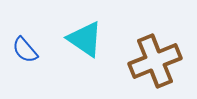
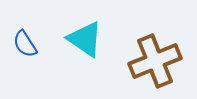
blue semicircle: moved 6 px up; rotated 8 degrees clockwise
